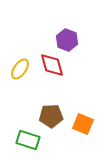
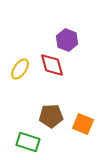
green rectangle: moved 2 px down
